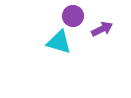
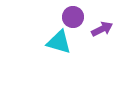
purple circle: moved 1 px down
